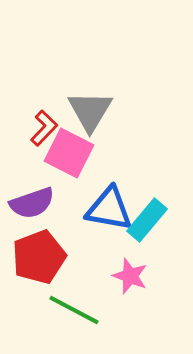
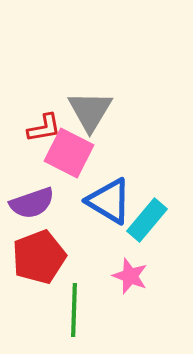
red L-shape: rotated 36 degrees clockwise
blue triangle: moved 8 px up; rotated 21 degrees clockwise
green line: rotated 64 degrees clockwise
